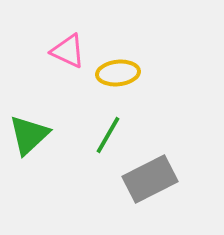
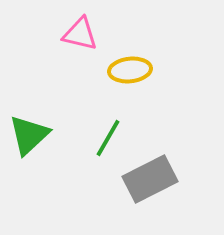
pink triangle: moved 12 px right, 17 px up; rotated 12 degrees counterclockwise
yellow ellipse: moved 12 px right, 3 px up
green line: moved 3 px down
